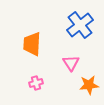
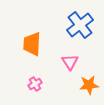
pink triangle: moved 1 px left, 1 px up
pink cross: moved 1 px left, 1 px down; rotated 16 degrees counterclockwise
